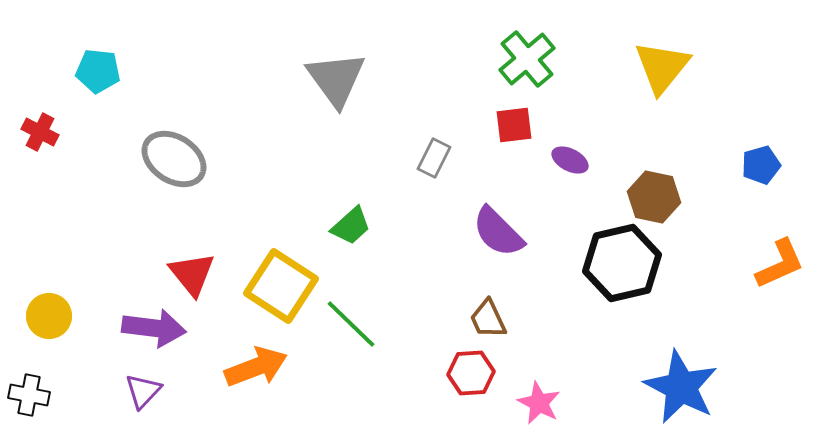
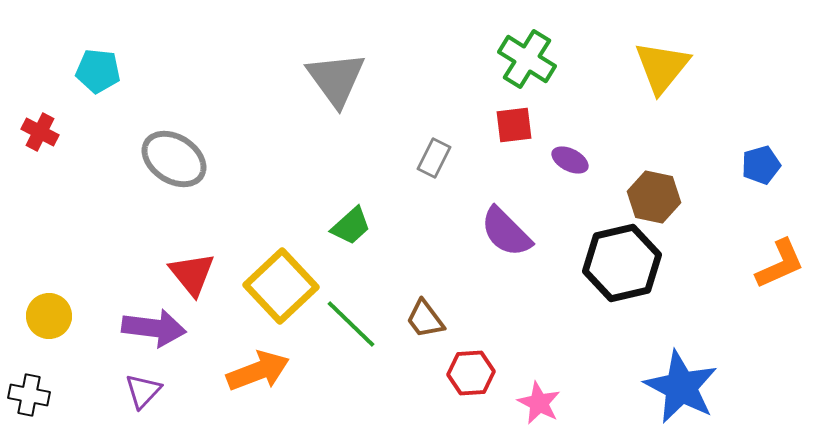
green cross: rotated 18 degrees counterclockwise
purple semicircle: moved 8 px right
yellow square: rotated 14 degrees clockwise
brown trapezoid: moved 63 px left; rotated 12 degrees counterclockwise
orange arrow: moved 2 px right, 4 px down
